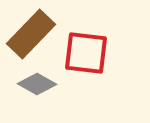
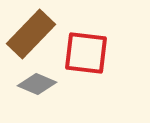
gray diamond: rotated 6 degrees counterclockwise
